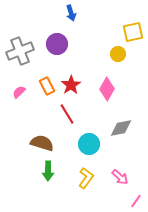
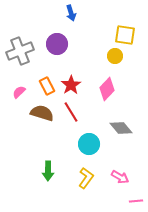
yellow square: moved 8 px left, 3 px down; rotated 20 degrees clockwise
yellow circle: moved 3 px left, 2 px down
pink diamond: rotated 15 degrees clockwise
red line: moved 4 px right, 2 px up
gray diamond: rotated 60 degrees clockwise
brown semicircle: moved 30 px up
pink arrow: rotated 12 degrees counterclockwise
pink line: rotated 48 degrees clockwise
